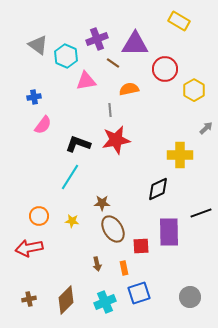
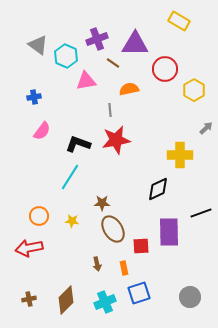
pink semicircle: moved 1 px left, 6 px down
